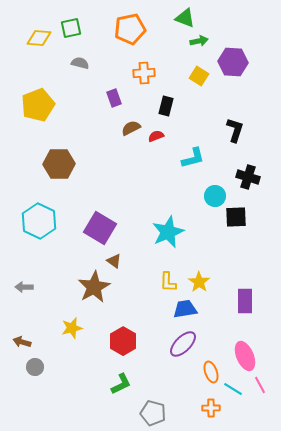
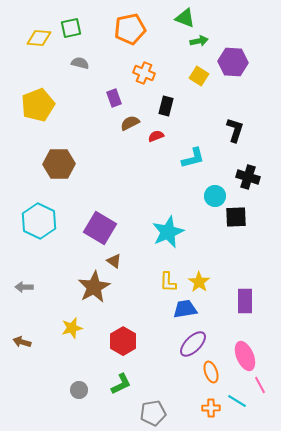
orange cross at (144, 73): rotated 25 degrees clockwise
brown semicircle at (131, 128): moved 1 px left, 5 px up
purple ellipse at (183, 344): moved 10 px right
gray circle at (35, 367): moved 44 px right, 23 px down
cyan line at (233, 389): moved 4 px right, 12 px down
gray pentagon at (153, 413): rotated 25 degrees counterclockwise
